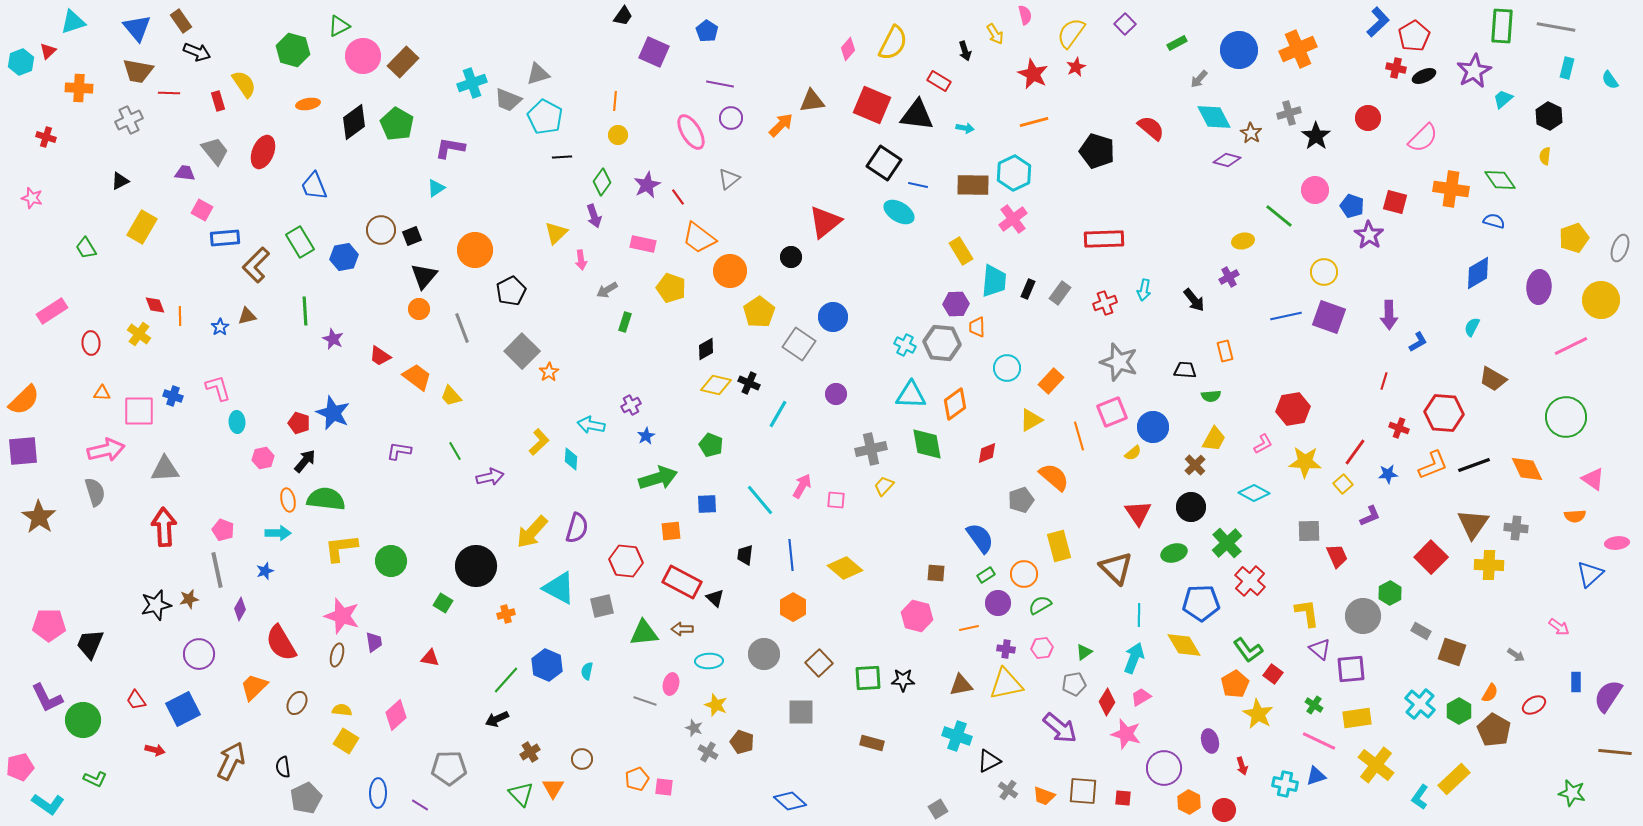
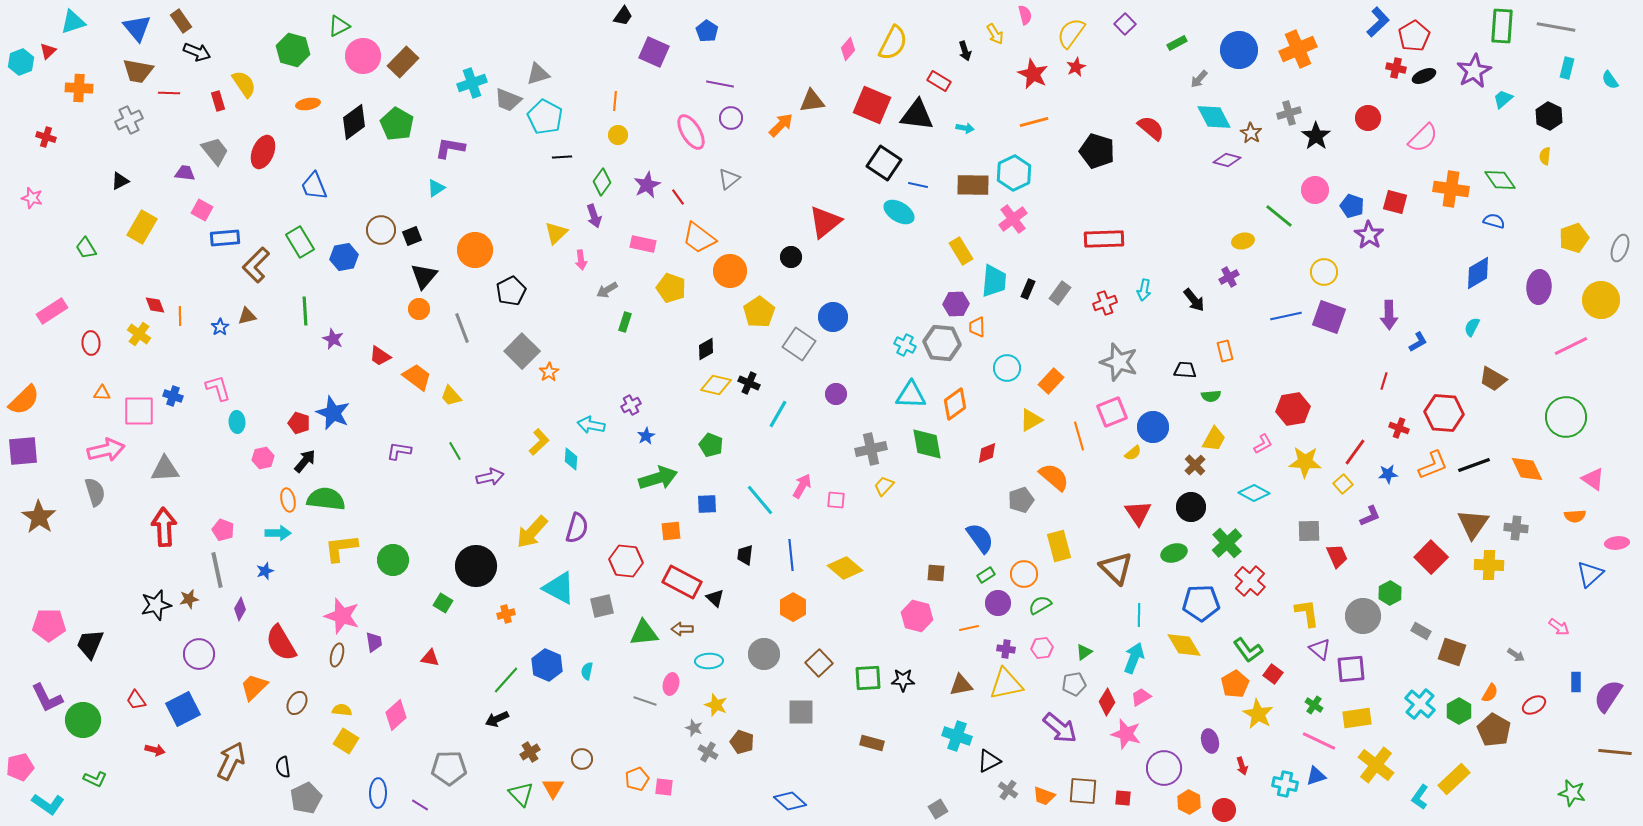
green circle at (391, 561): moved 2 px right, 1 px up
